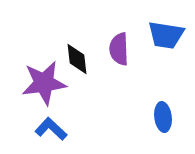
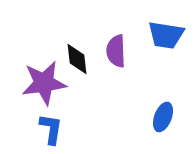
purple semicircle: moved 3 px left, 2 px down
blue ellipse: rotated 28 degrees clockwise
blue L-shape: rotated 56 degrees clockwise
